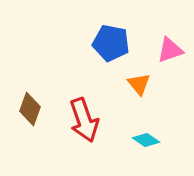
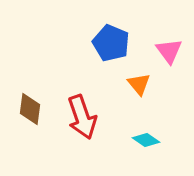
blue pentagon: rotated 12 degrees clockwise
pink triangle: moved 1 px left, 1 px down; rotated 48 degrees counterclockwise
brown diamond: rotated 12 degrees counterclockwise
red arrow: moved 2 px left, 3 px up
